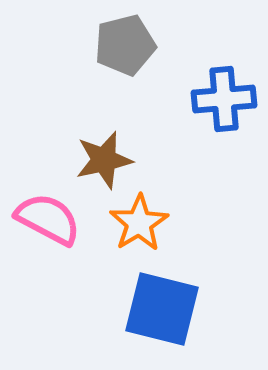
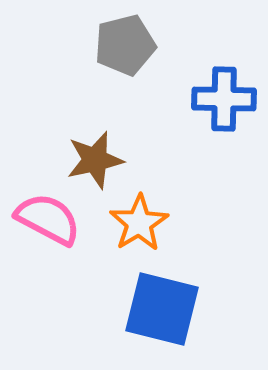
blue cross: rotated 6 degrees clockwise
brown star: moved 9 px left
